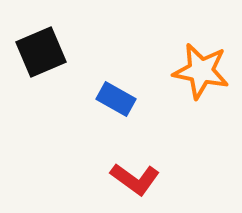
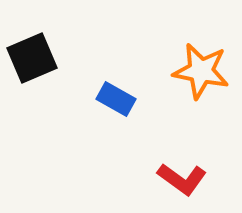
black square: moved 9 px left, 6 px down
red L-shape: moved 47 px right
